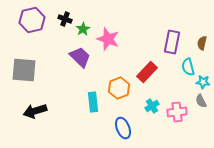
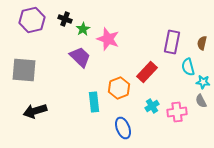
cyan rectangle: moved 1 px right
